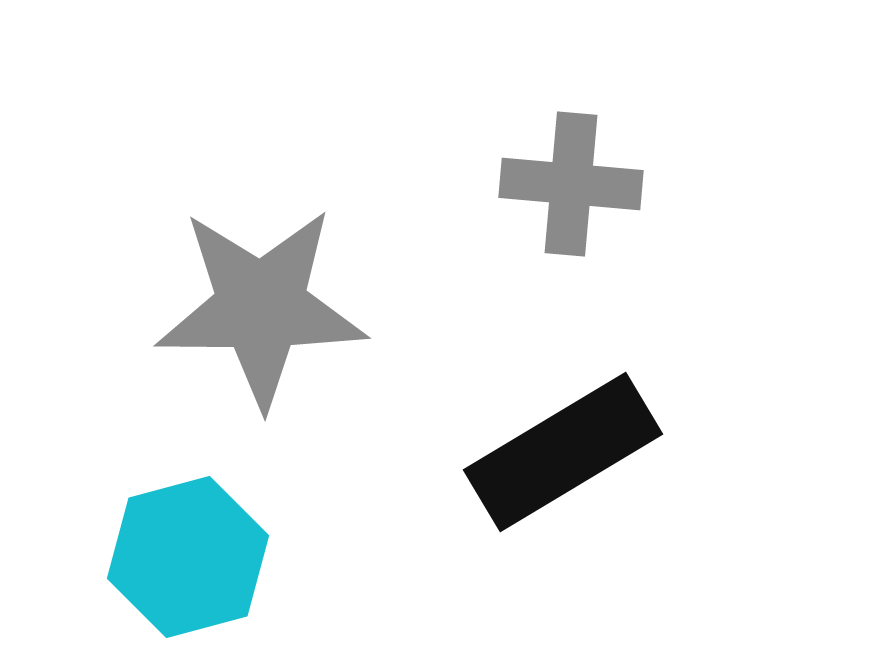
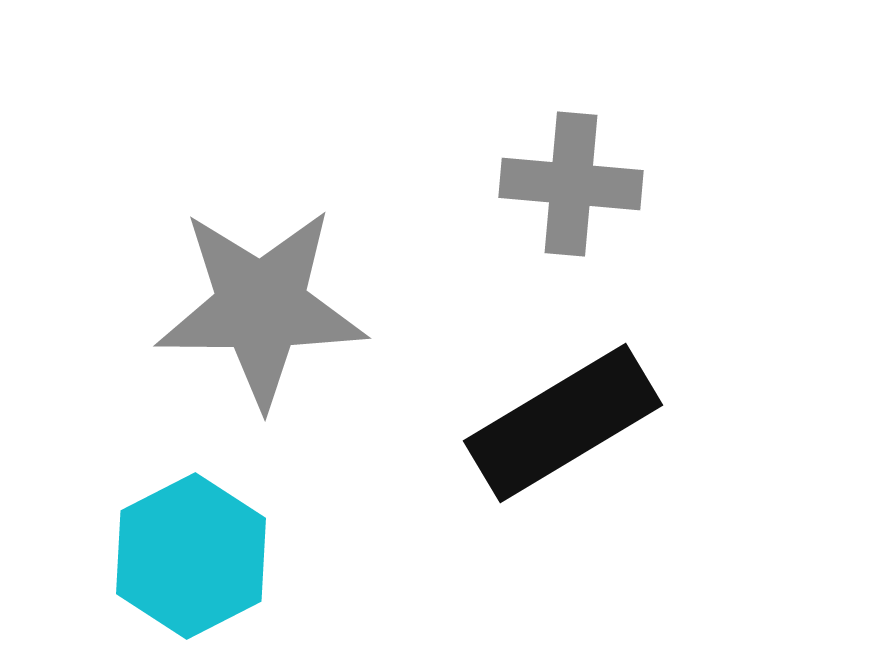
black rectangle: moved 29 px up
cyan hexagon: moved 3 px right, 1 px up; rotated 12 degrees counterclockwise
